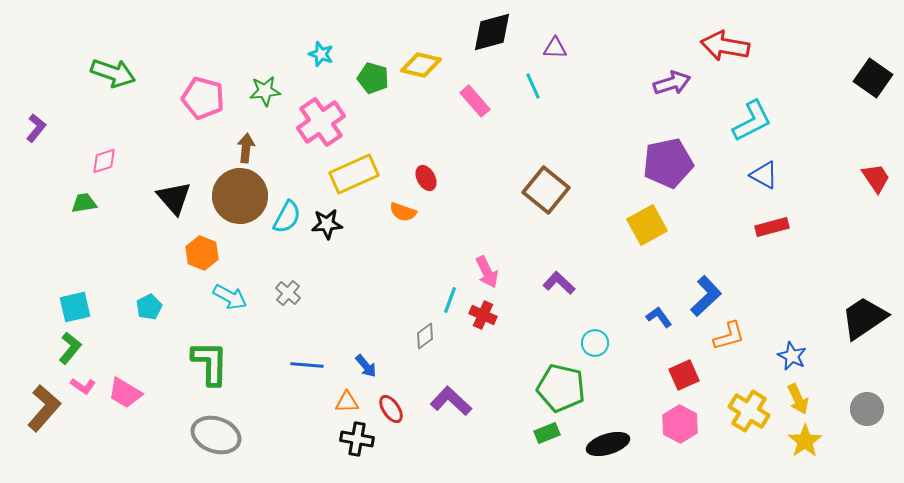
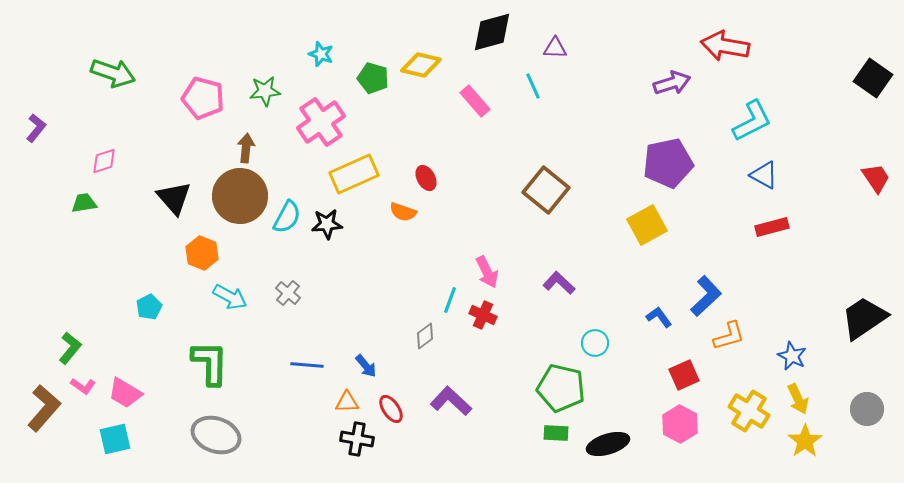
cyan square at (75, 307): moved 40 px right, 132 px down
green rectangle at (547, 433): moved 9 px right; rotated 25 degrees clockwise
